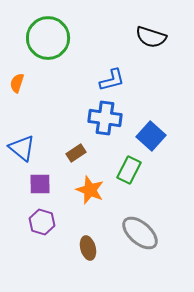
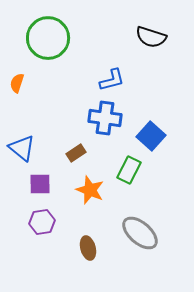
purple hexagon: rotated 25 degrees counterclockwise
